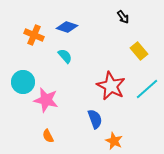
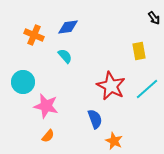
black arrow: moved 31 px right, 1 px down
blue diamond: moved 1 px right; rotated 25 degrees counterclockwise
yellow rectangle: rotated 30 degrees clockwise
pink star: moved 6 px down
orange semicircle: rotated 112 degrees counterclockwise
